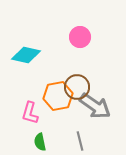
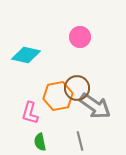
brown circle: moved 1 px down
